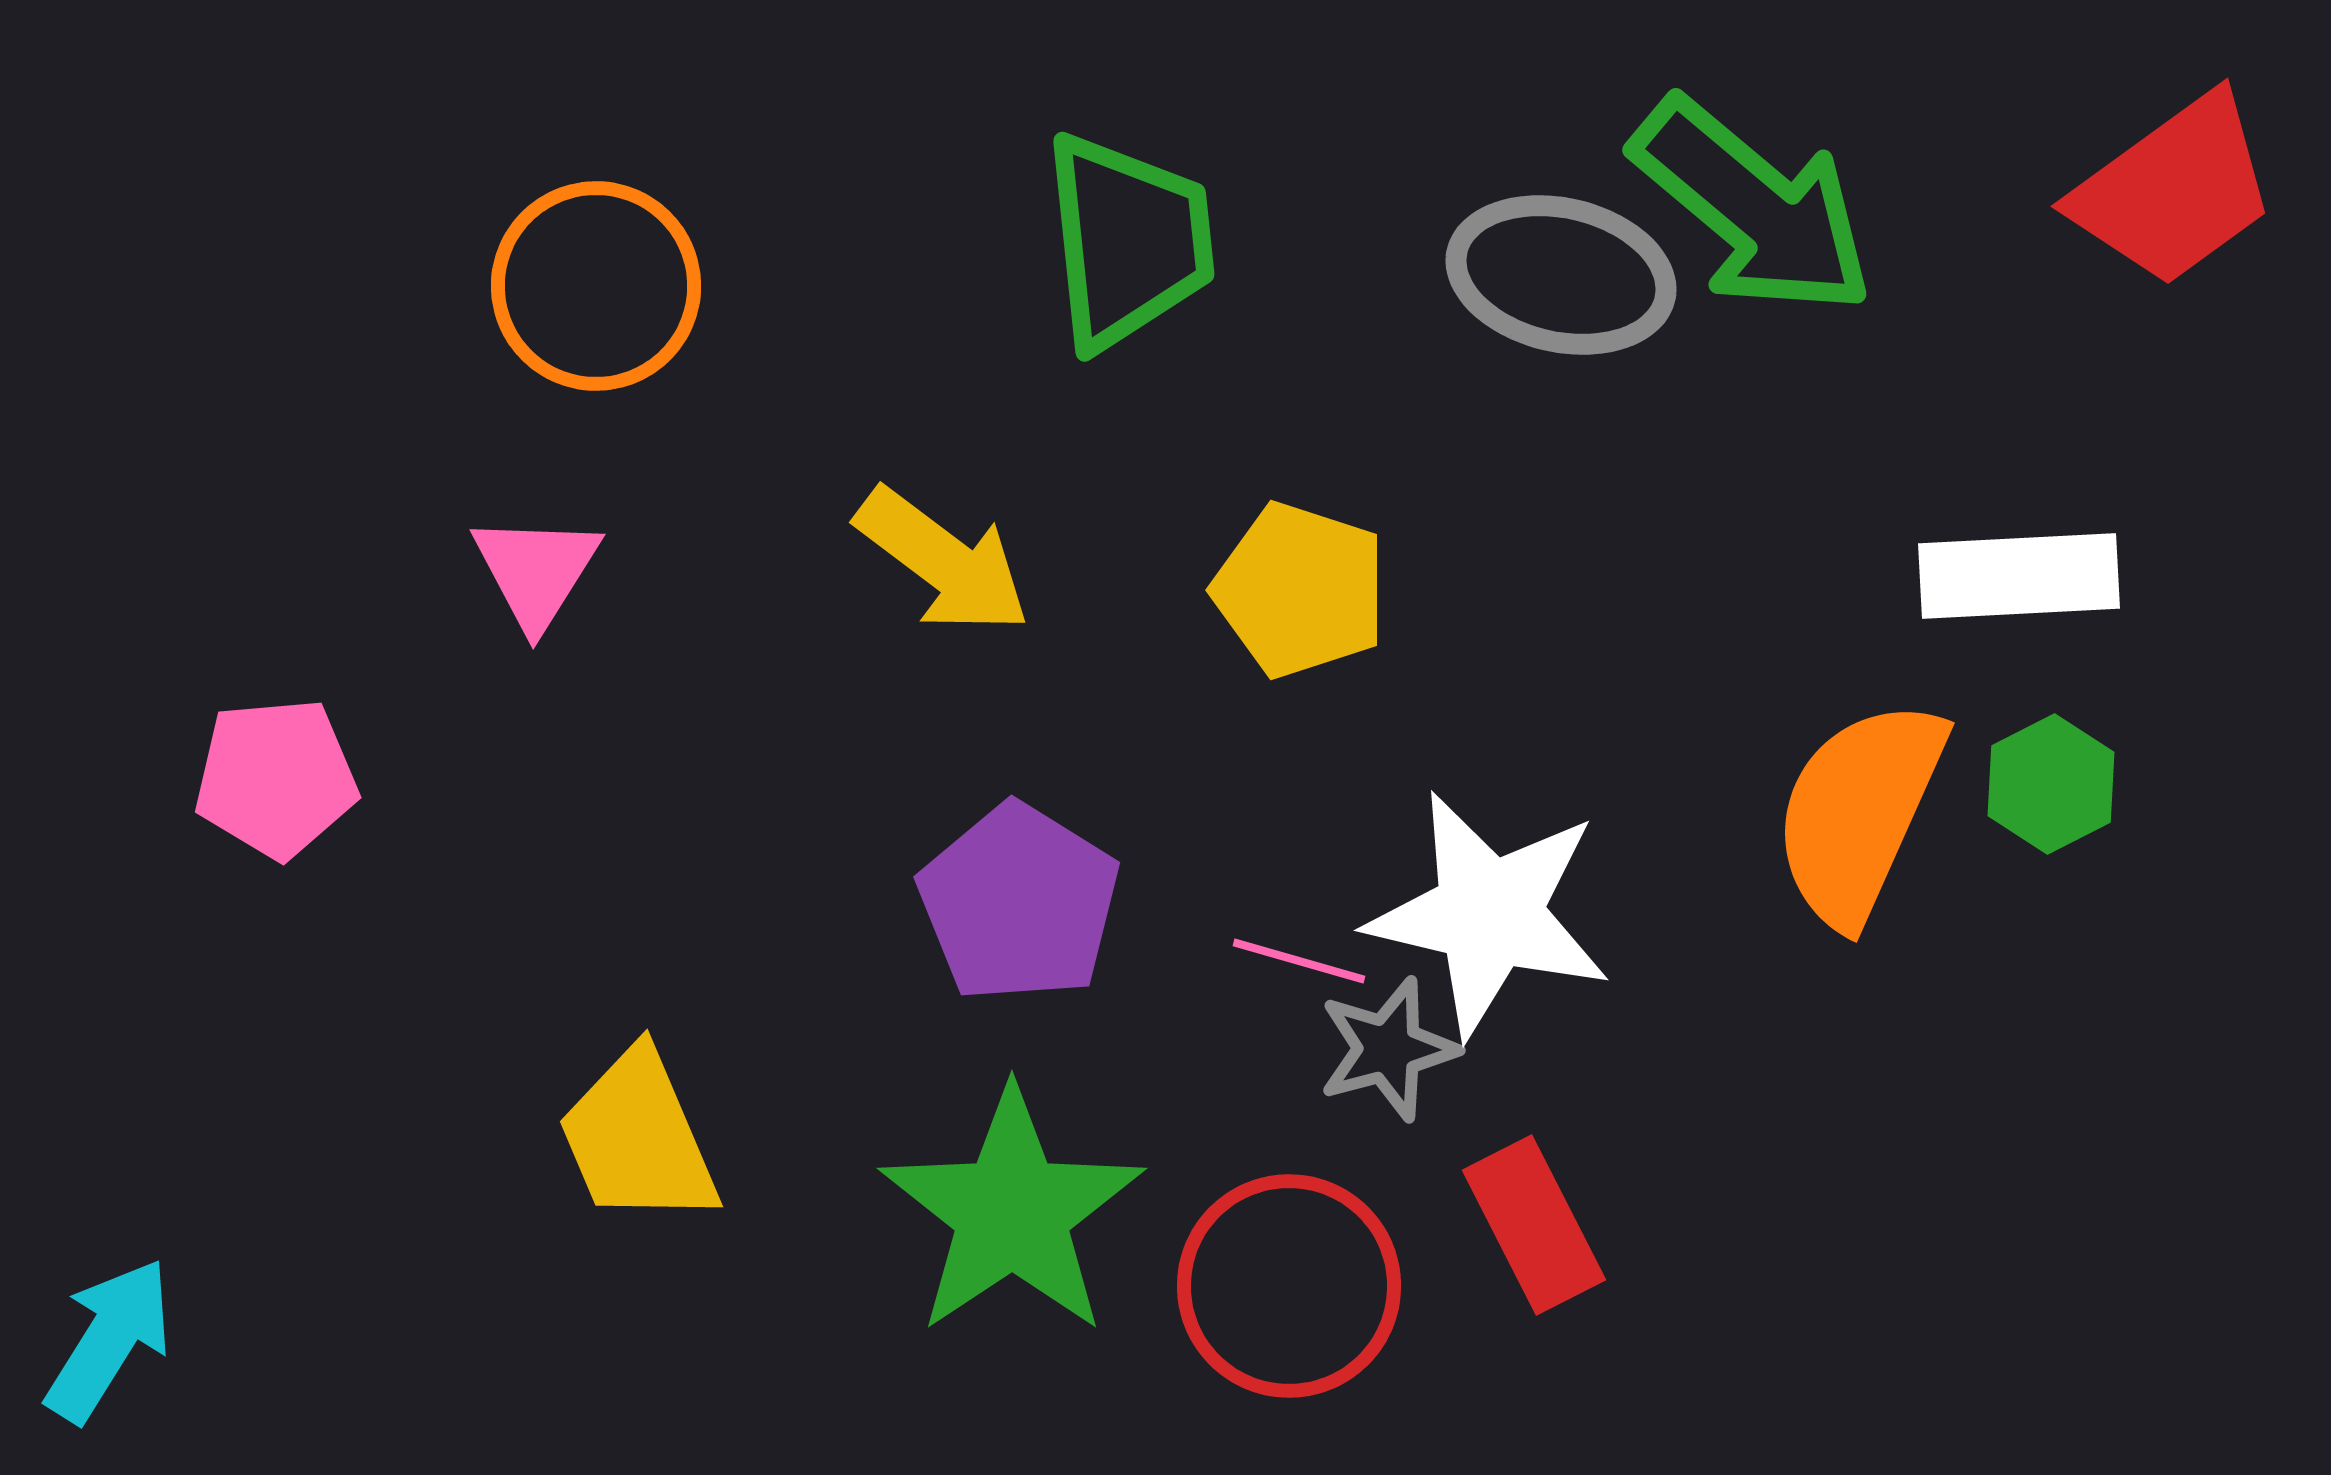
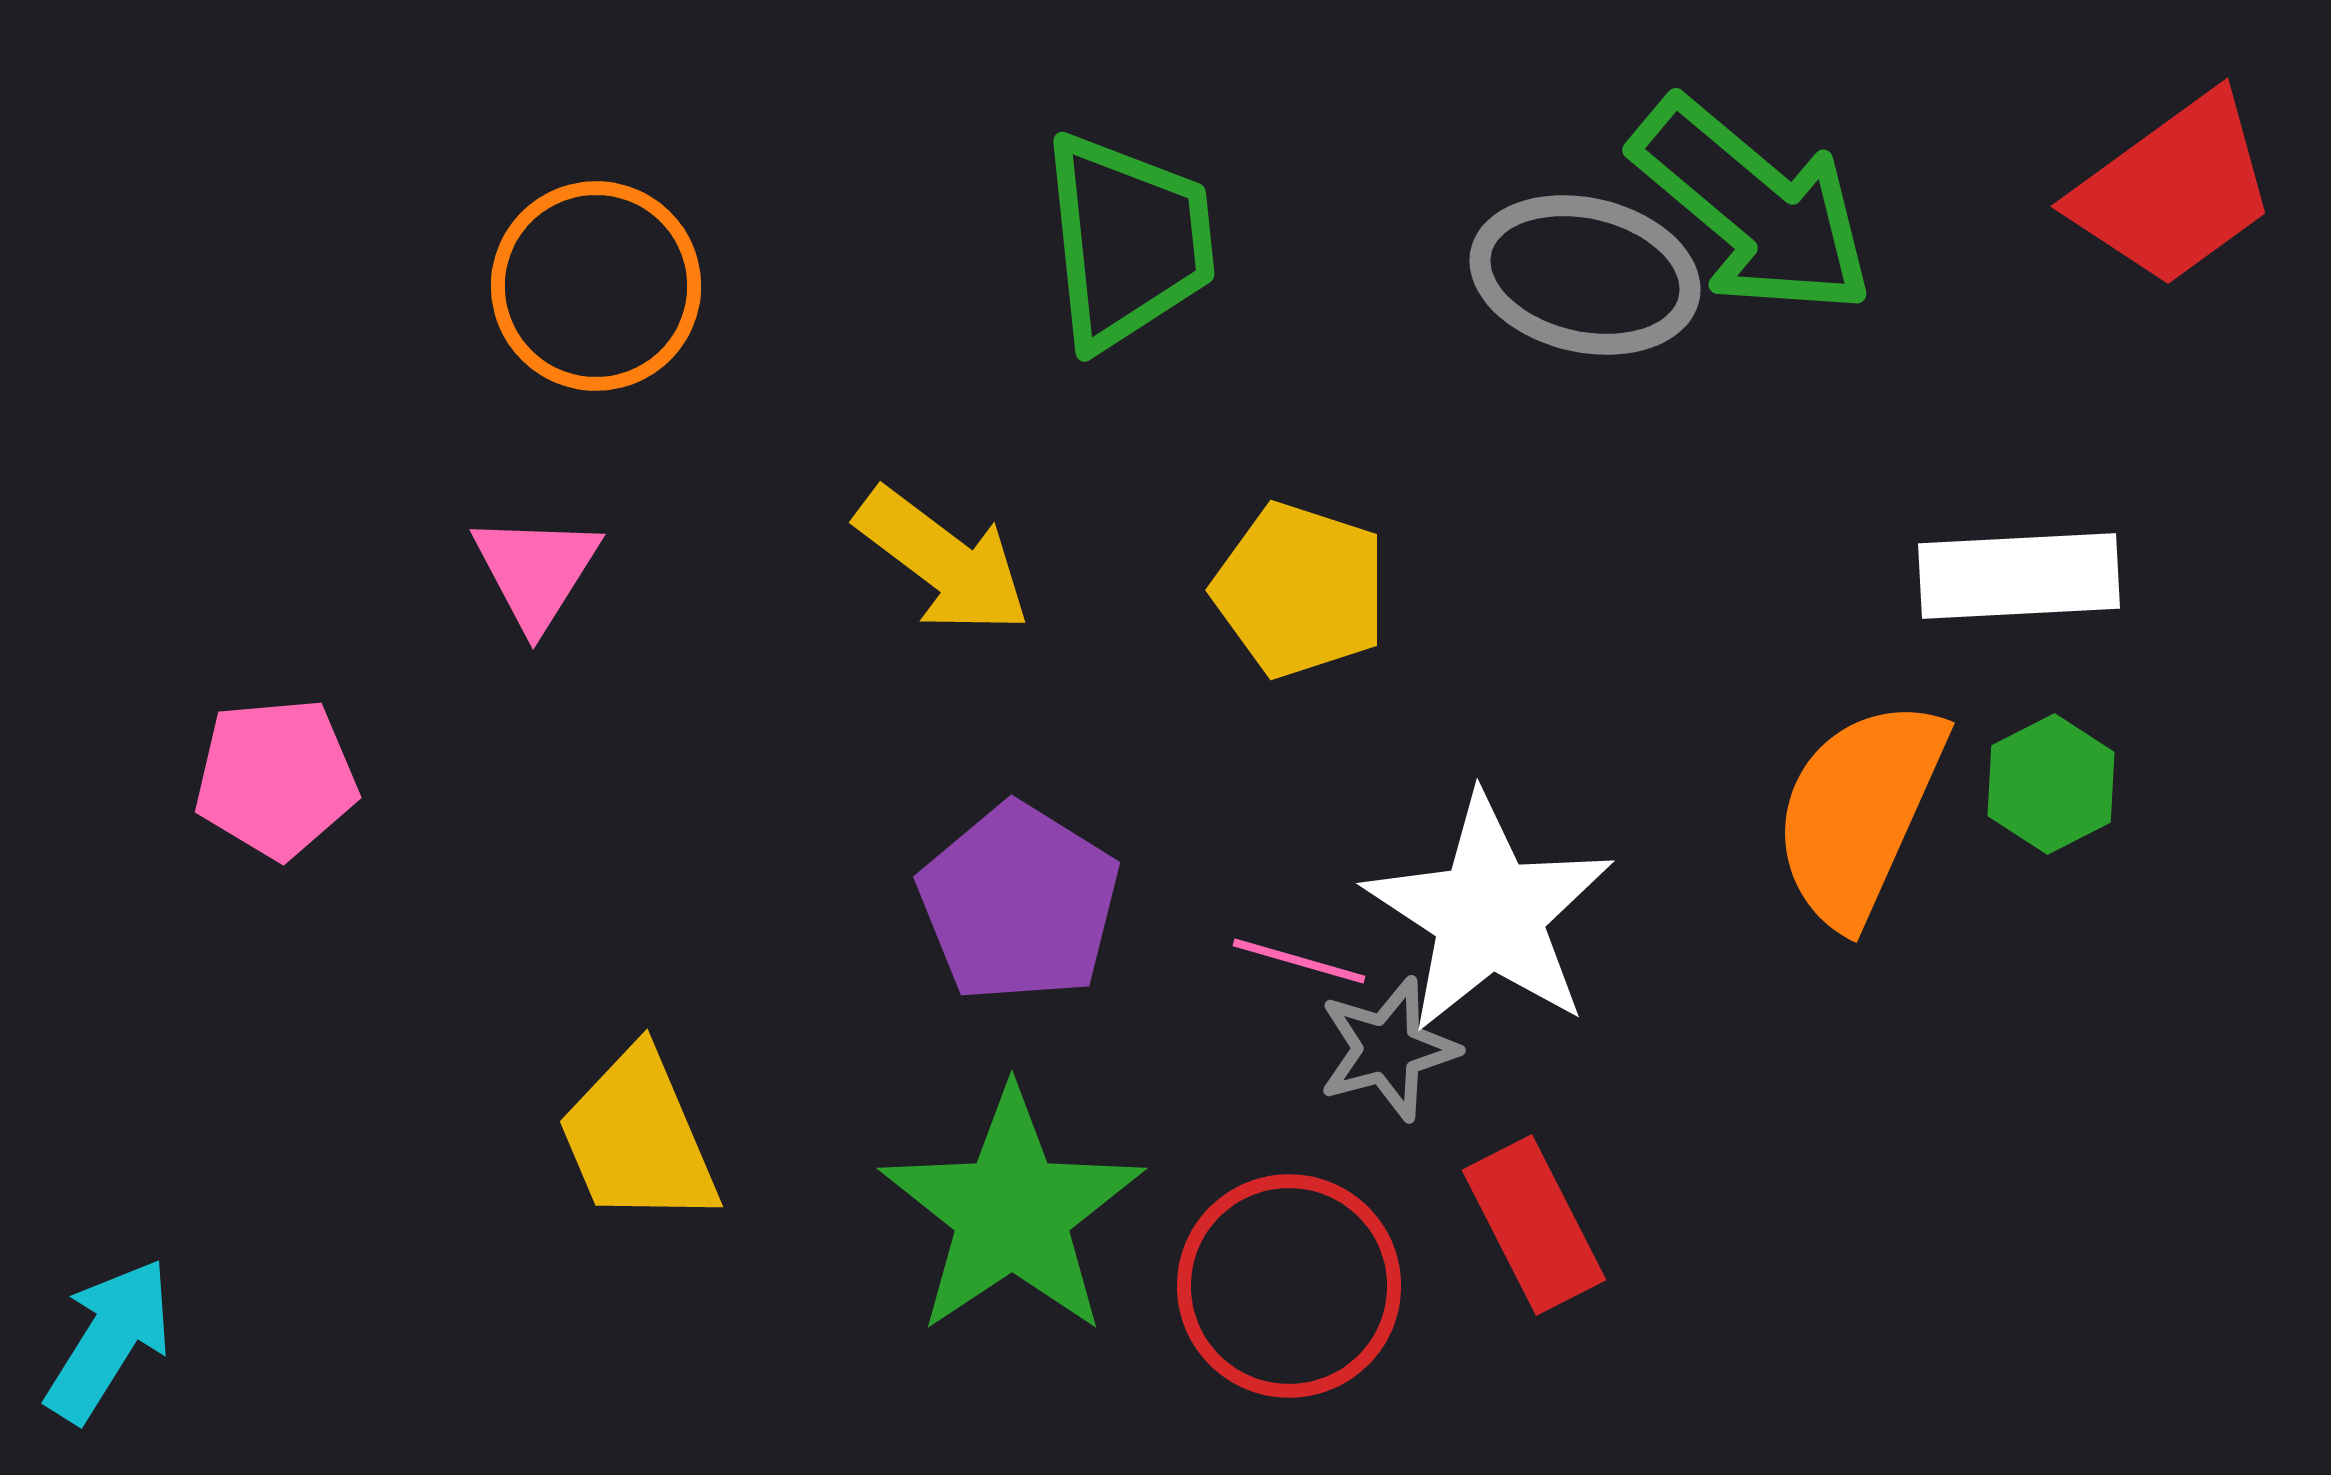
gray ellipse: moved 24 px right
white star: rotated 20 degrees clockwise
